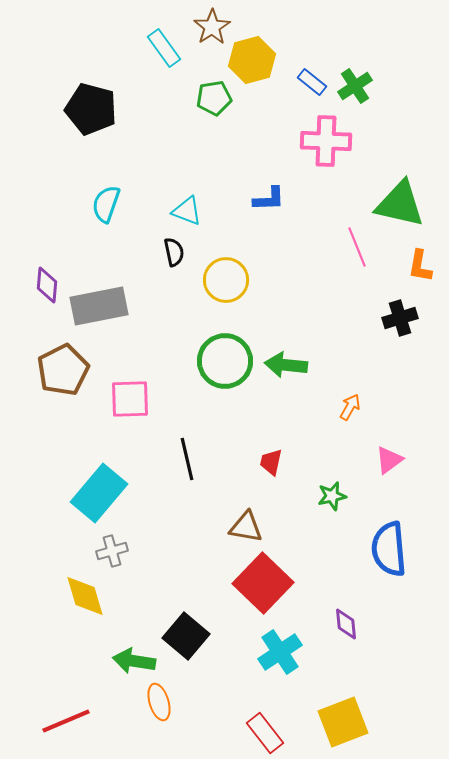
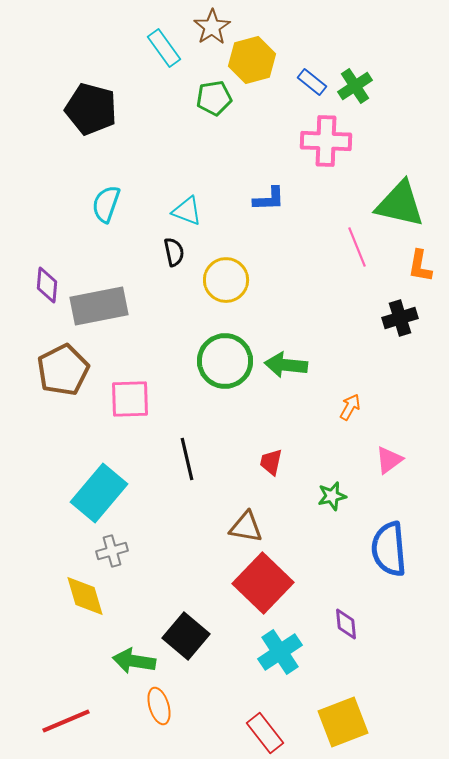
orange ellipse at (159, 702): moved 4 px down
